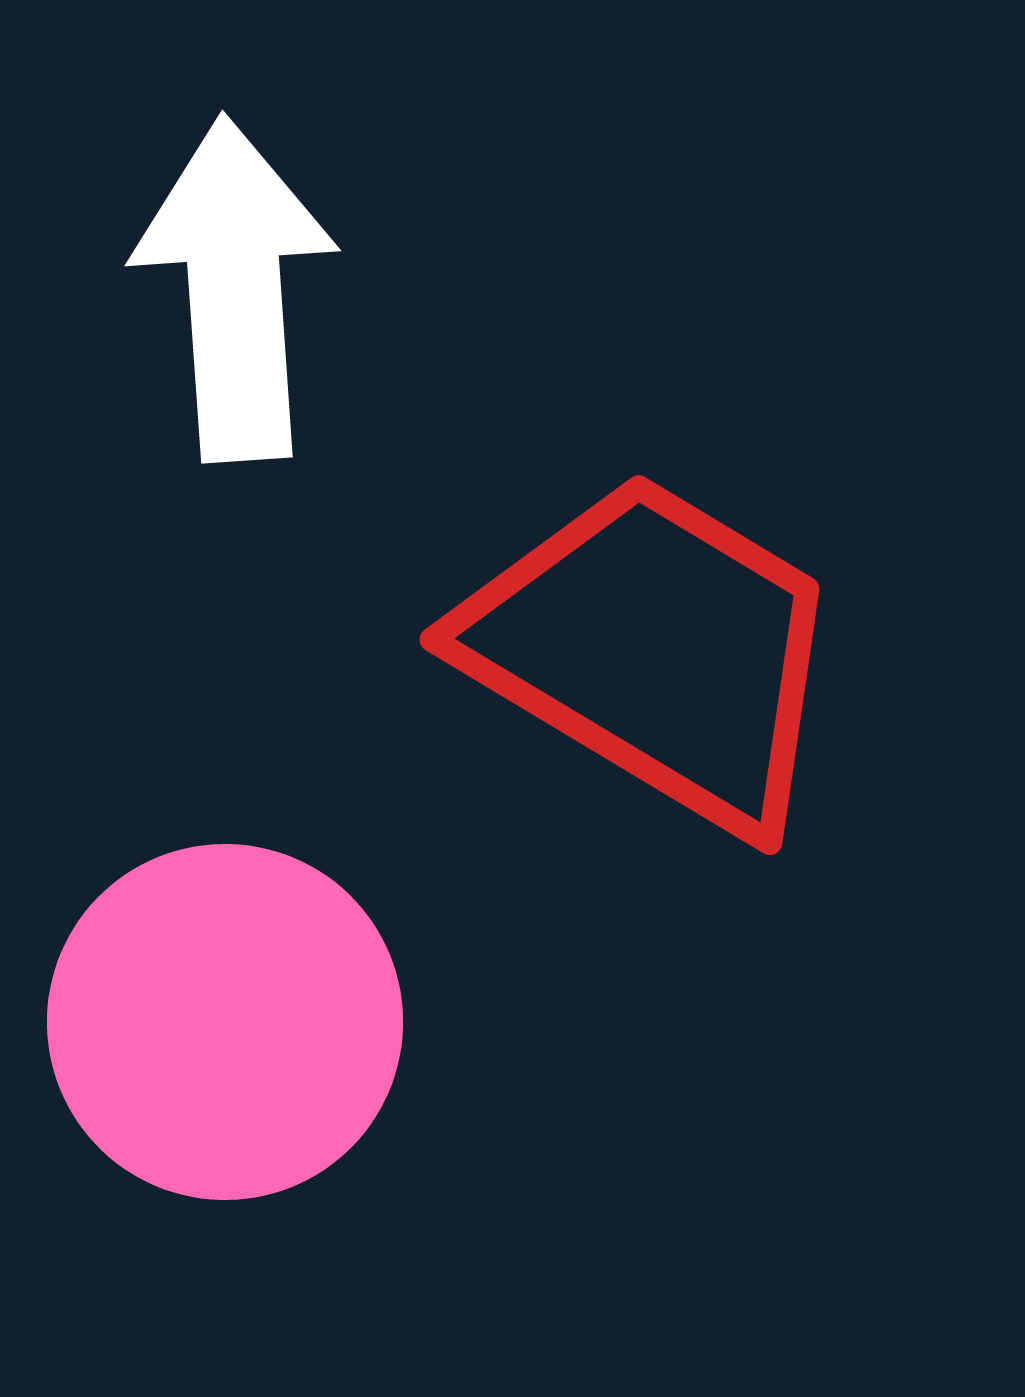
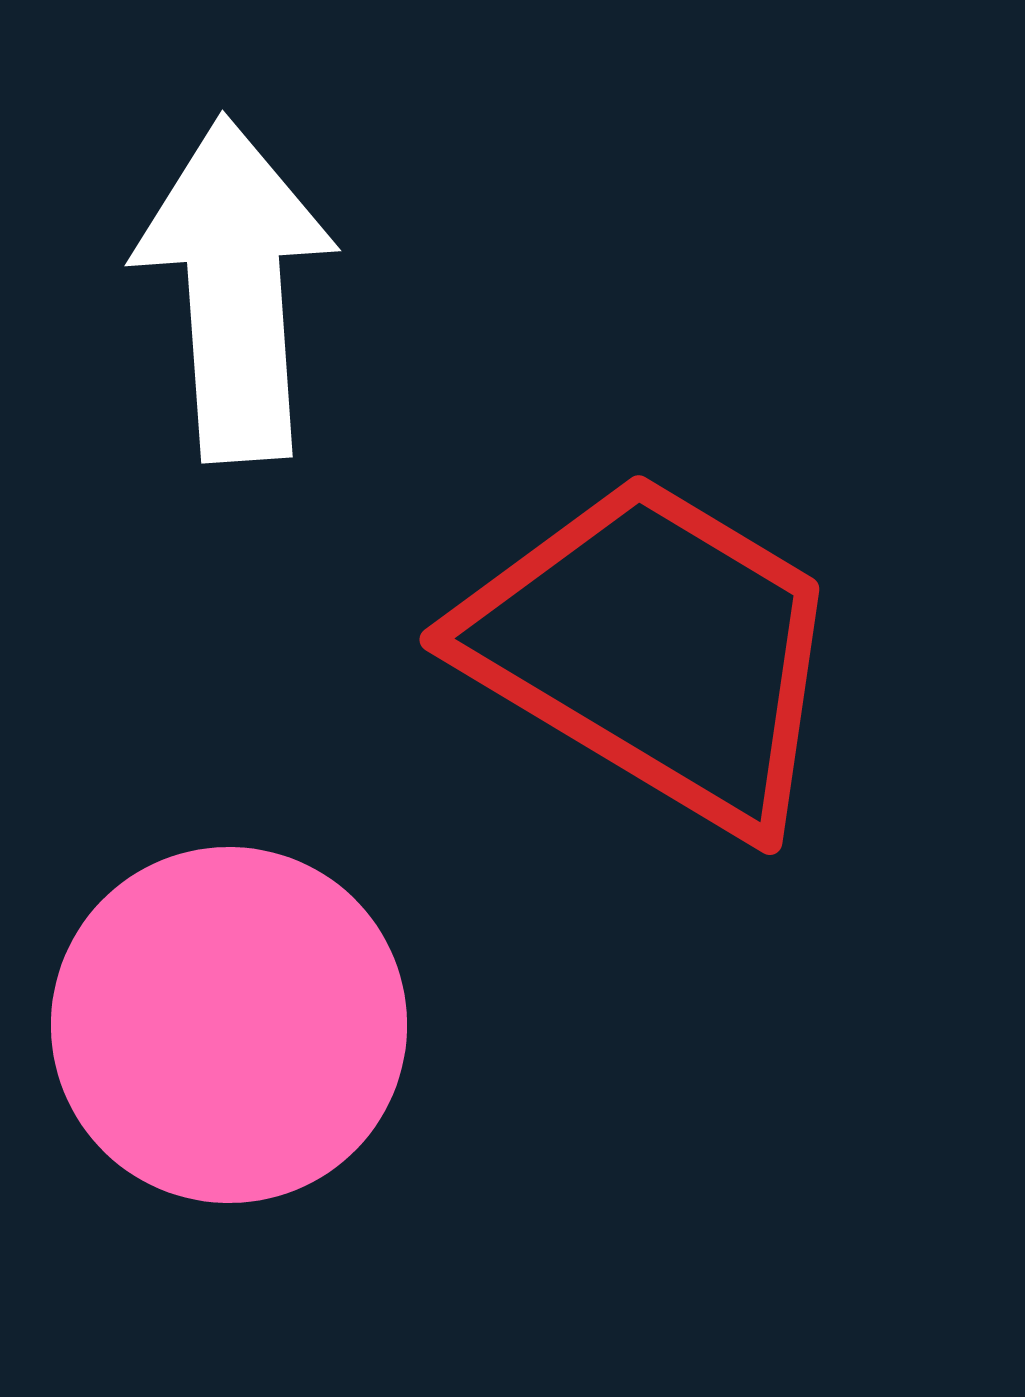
pink circle: moved 4 px right, 3 px down
